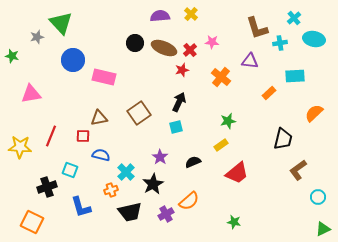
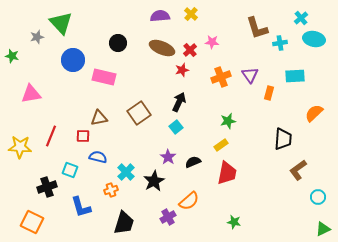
cyan cross at (294, 18): moved 7 px right
black circle at (135, 43): moved 17 px left
brown ellipse at (164, 48): moved 2 px left
purple triangle at (250, 61): moved 14 px down; rotated 48 degrees clockwise
orange cross at (221, 77): rotated 30 degrees clockwise
orange rectangle at (269, 93): rotated 32 degrees counterclockwise
cyan square at (176, 127): rotated 24 degrees counterclockwise
black trapezoid at (283, 139): rotated 10 degrees counterclockwise
blue semicircle at (101, 155): moved 3 px left, 2 px down
purple star at (160, 157): moved 8 px right
red trapezoid at (237, 173): moved 10 px left; rotated 40 degrees counterclockwise
black star at (153, 184): moved 1 px right, 3 px up
black trapezoid at (130, 212): moved 6 px left, 11 px down; rotated 60 degrees counterclockwise
purple cross at (166, 214): moved 2 px right, 3 px down
